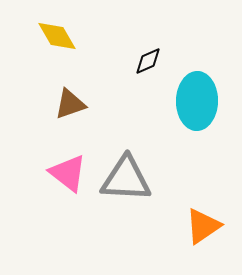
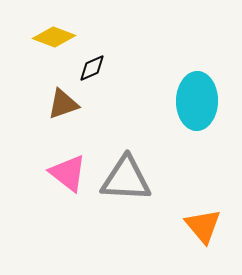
yellow diamond: moved 3 px left, 1 px down; rotated 39 degrees counterclockwise
black diamond: moved 56 px left, 7 px down
brown triangle: moved 7 px left
orange triangle: rotated 36 degrees counterclockwise
